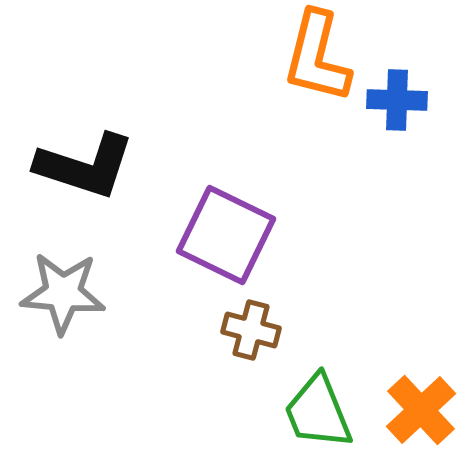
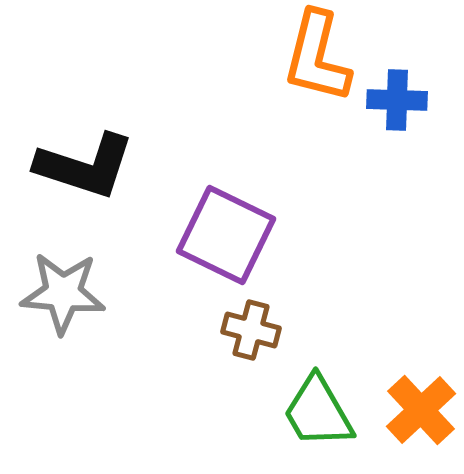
green trapezoid: rotated 8 degrees counterclockwise
